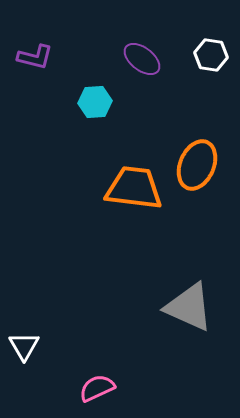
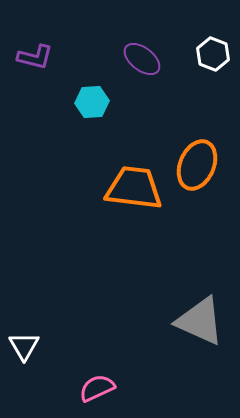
white hexagon: moved 2 px right, 1 px up; rotated 12 degrees clockwise
cyan hexagon: moved 3 px left
gray triangle: moved 11 px right, 14 px down
